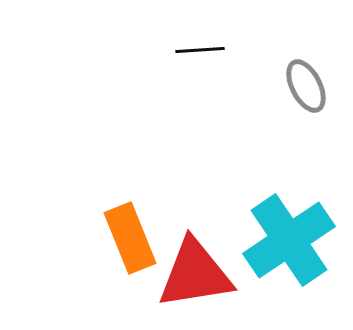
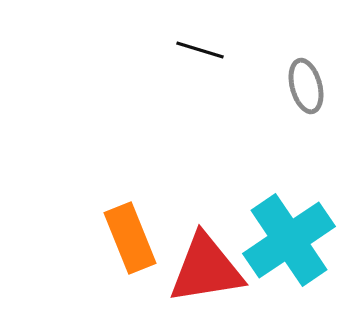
black line: rotated 21 degrees clockwise
gray ellipse: rotated 12 degrees clockwise
red triangle: moved 11 px right, 5 px up
